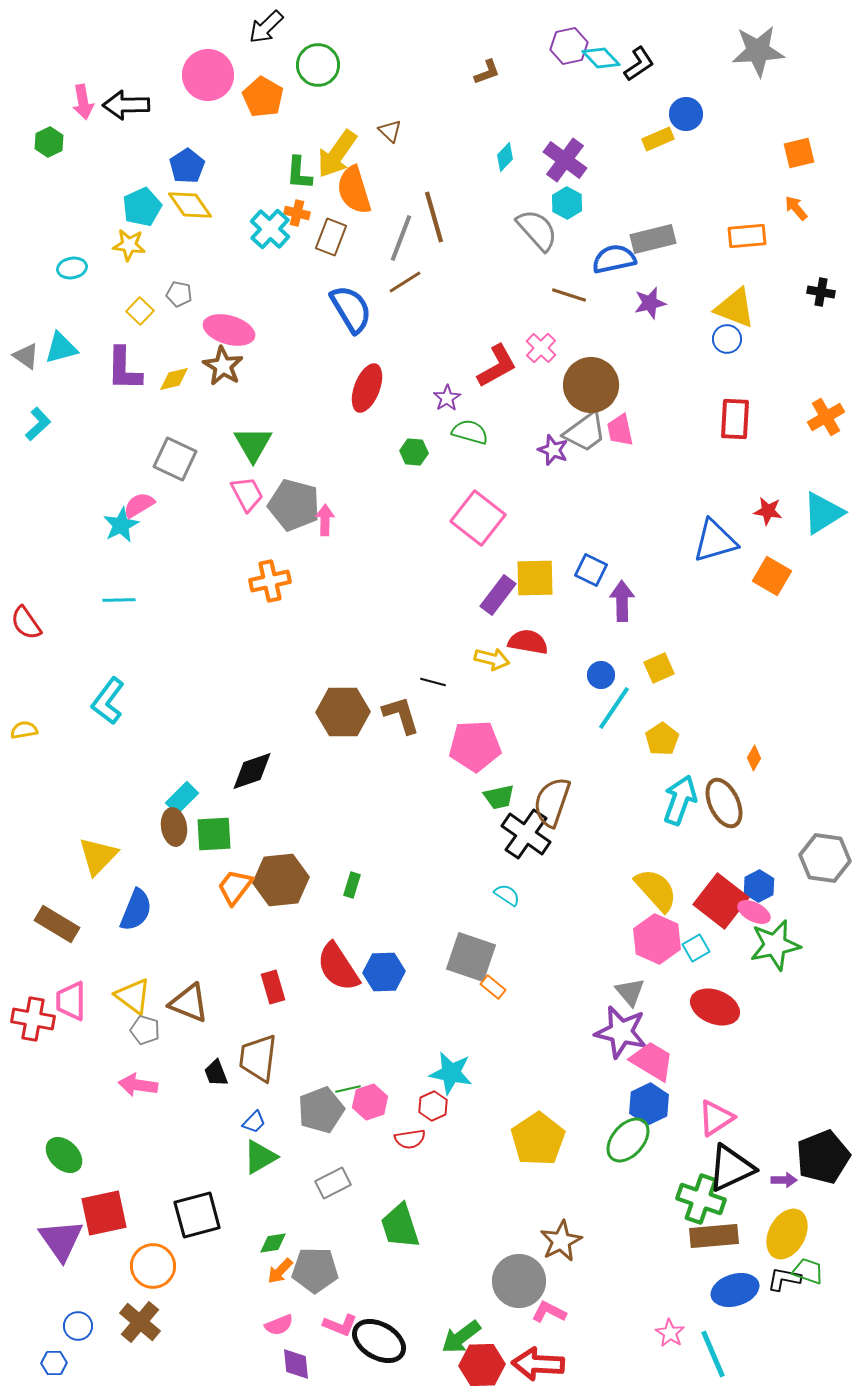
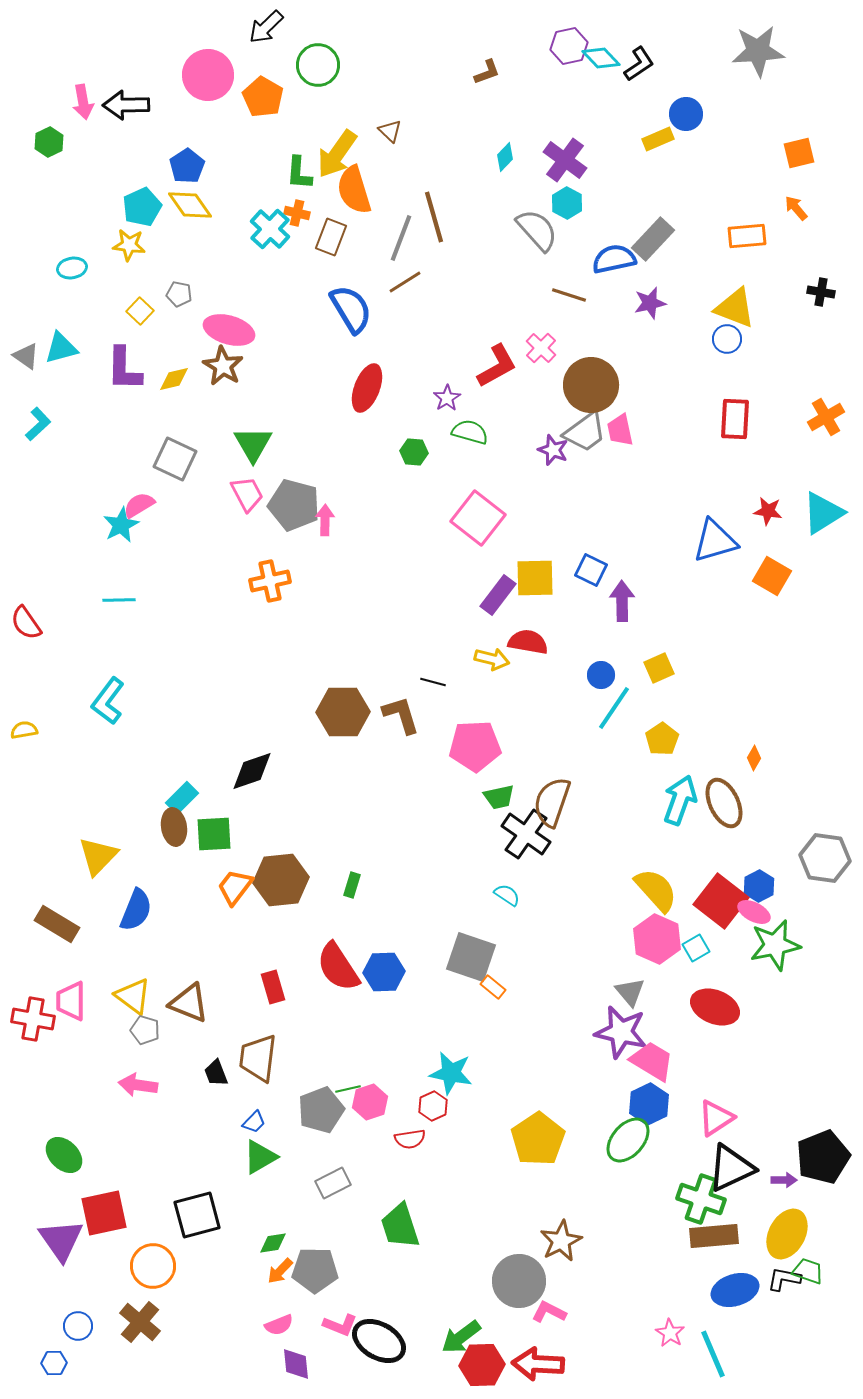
gray rectangle at (653, 239): rotated 33 degrees counterclockwise
